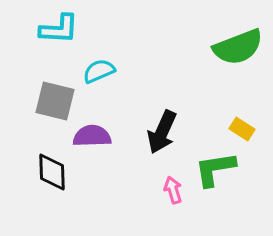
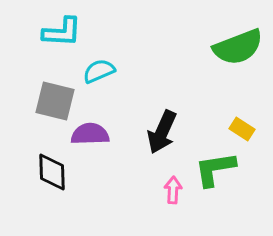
cyan L-shape: moved 3 px right, 3 px down
purple semicircle: moved 2 px left, 2 px up
pink arrow: rotated 20 degrees clockwise
